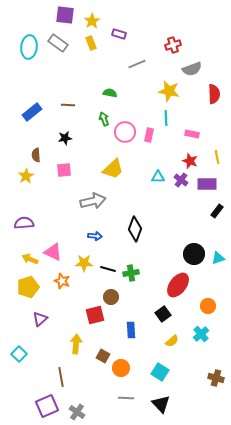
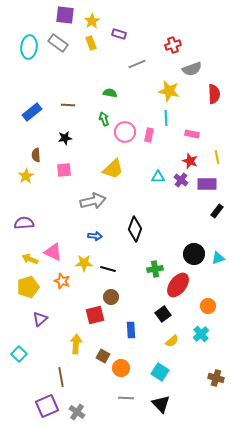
green cross at (131, 273): moved 24 px right, 4 px up
